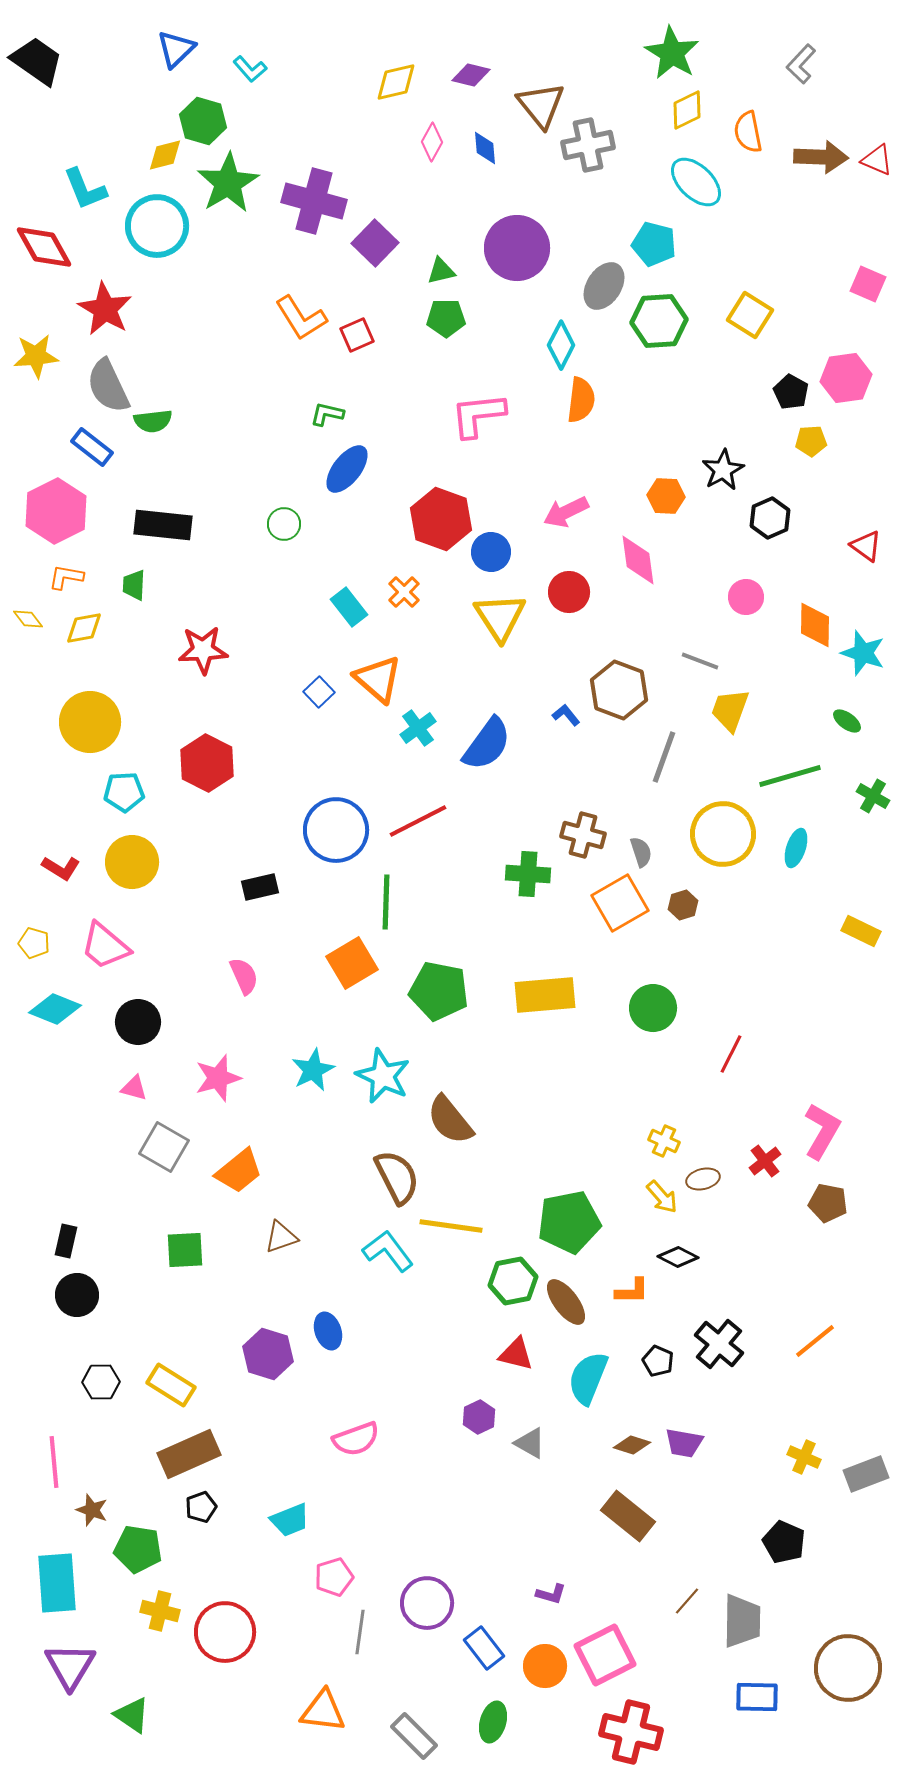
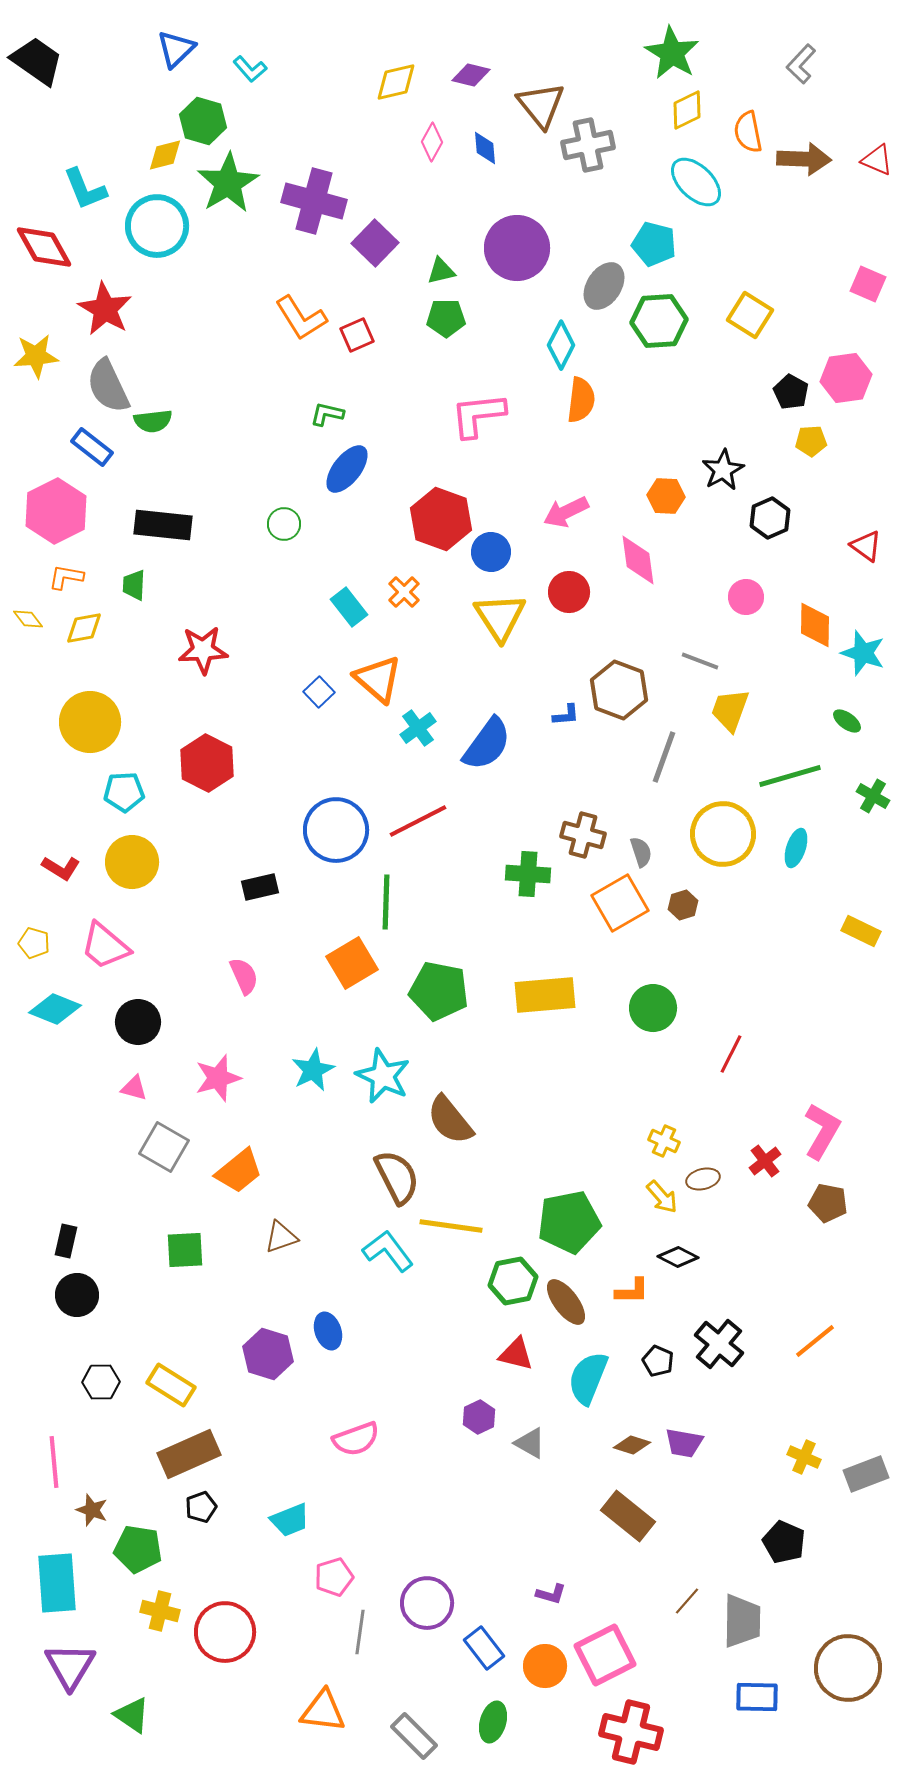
brown arrow at (821, 157): moved 17 px left, 2 px down
blue L-shape at (566, 715): rotated 124 degrees clockwise
